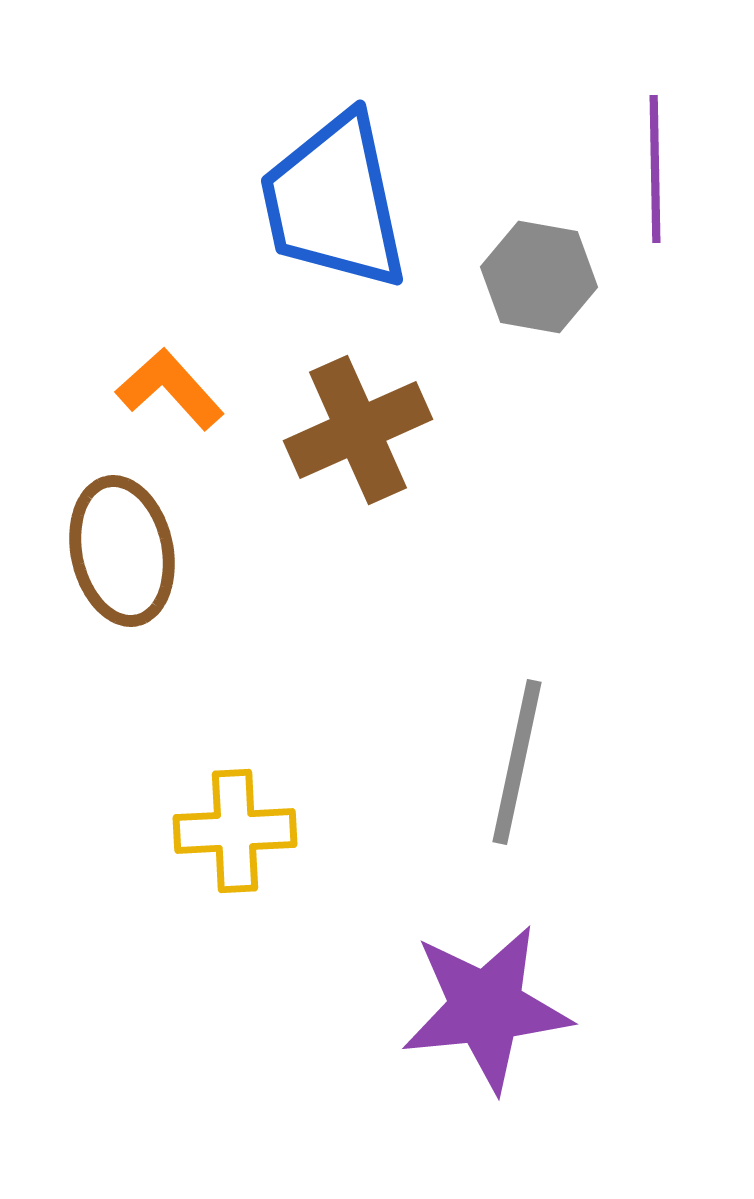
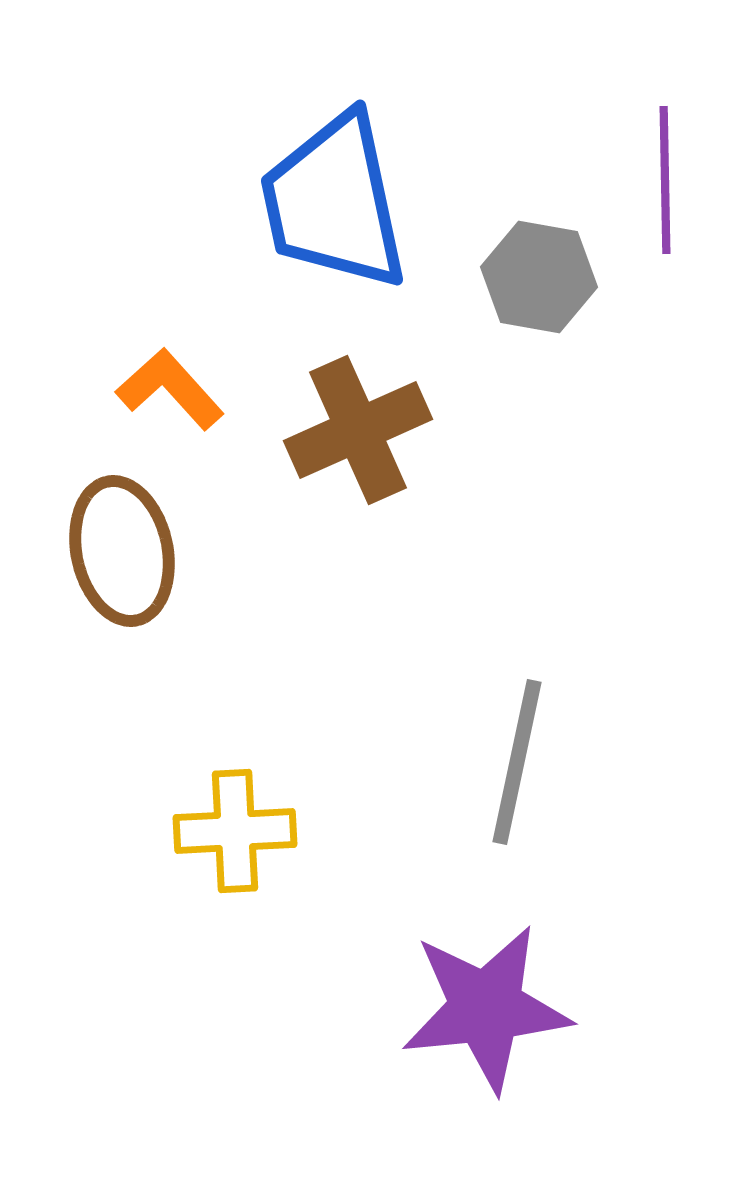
purple line: moved 10 px right, 11 px down
